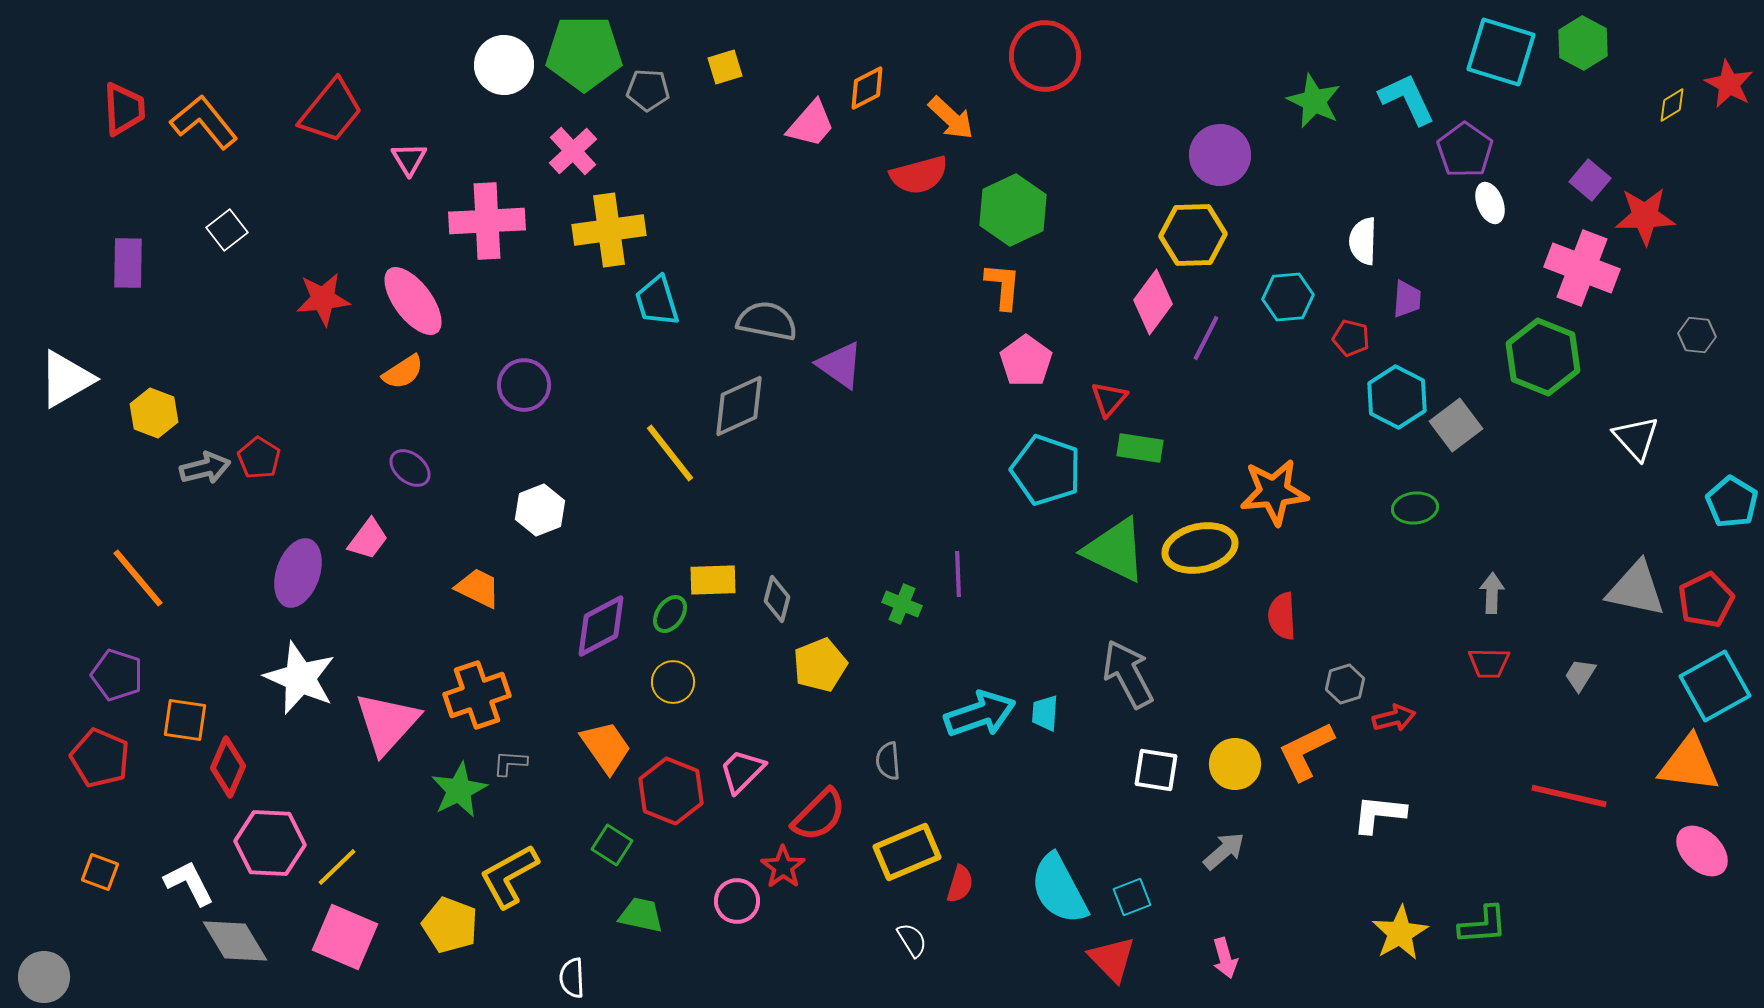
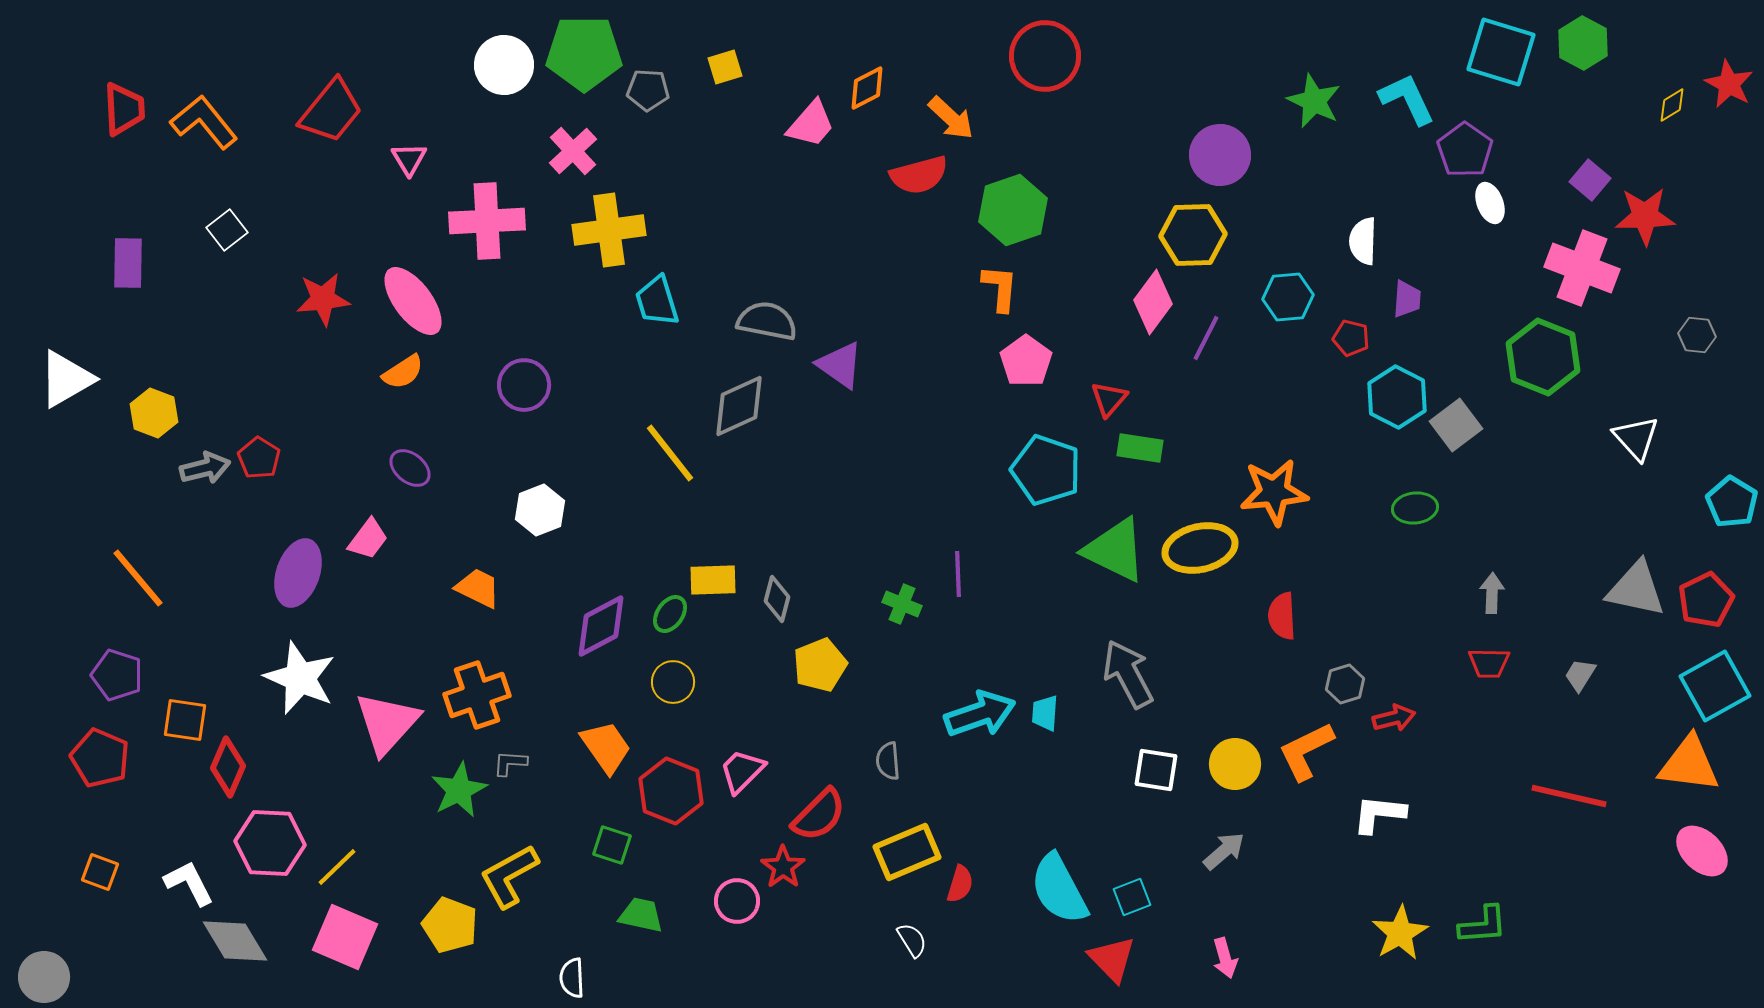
green hexagon at (1013, 210): rotated 6 degrees clockwise
orange L-shape at (1003, 286): moved 3 px left, 2 px down
green square at (612, 845): rotated 15 degrees counterclockwise
